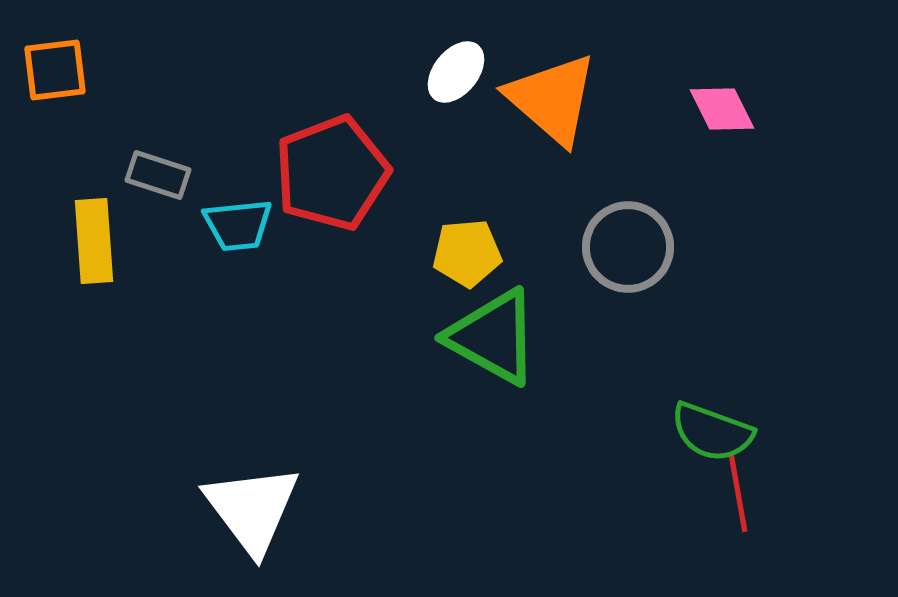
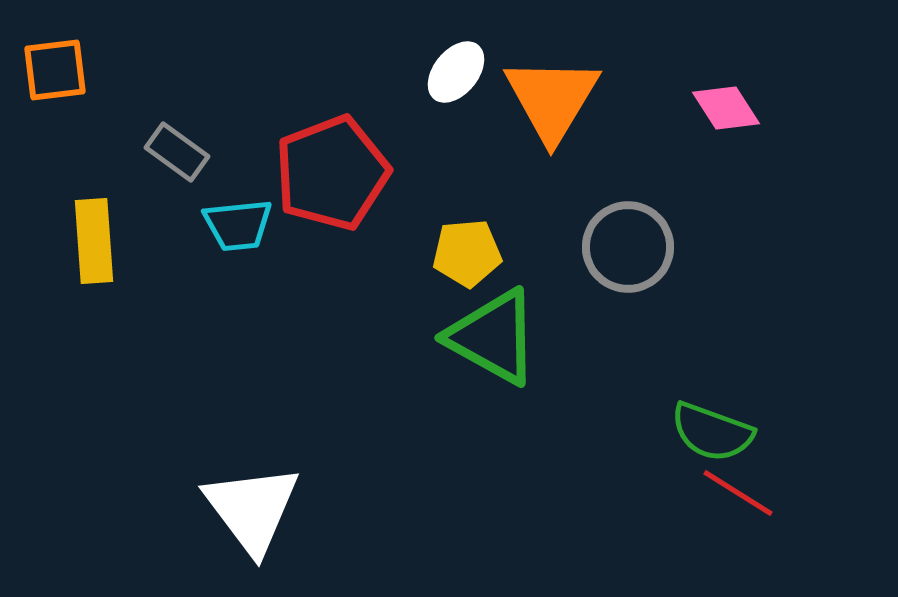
orange triangle: rotated 20 degrees clockwise
pink diamond: moved 4 px right, 1 px up; rotated 6 degrees counterclockwise
gray rectangle: moved 19 px right, 23 px up; rotated 18 degrees clockwise
red line: rotated 48 degrees counterclockwise
